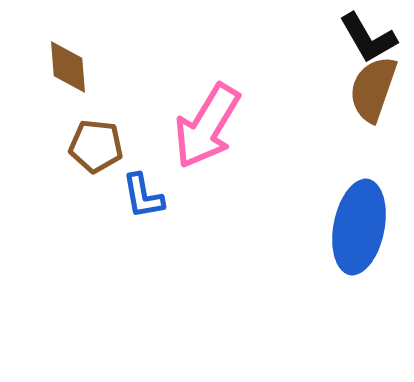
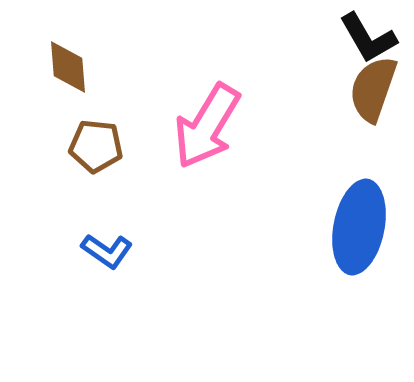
blue L-shape: moved 36 px left, 55 px down; rotated 45 degrees counterclockwise
